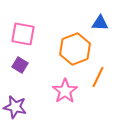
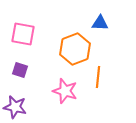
purple square: moved 5 px down; rotated 14 degrees counterclockwise
orange line: rotated 20 degrees counterclockwise
pink star: rotated 20 degrees counterclockwise
